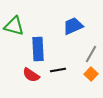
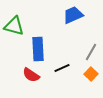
blue trapezoid: moved 11 px up
gray line: moved 2 px up
black line: moved 4 px right, 2 px up; rotated 14 degrees counterclockwise
